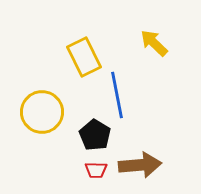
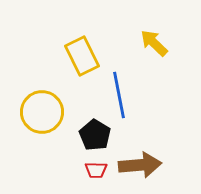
yellow rectangle: moved 2 px left, 1 px up
blue line: moved 2 px right
